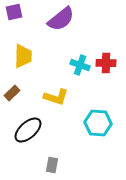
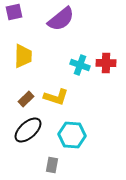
brown rectangle: moved 14 px right, 6 px down
cyan hexagon: moved 26 px left, 12 px down
